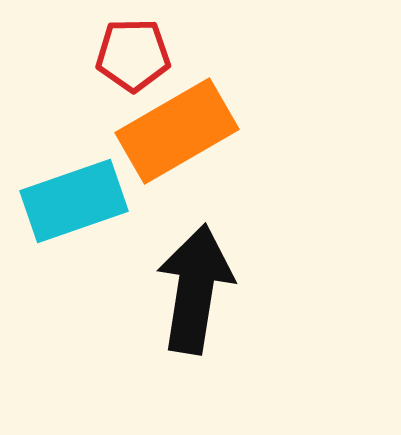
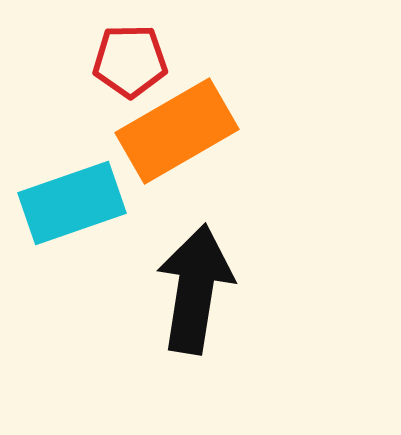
red pentagon: moved 3 px left, 6 px down
cyan rectangle: moved 2 px left, 2 px down
